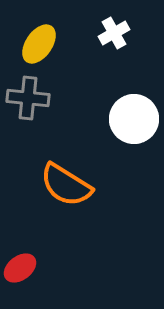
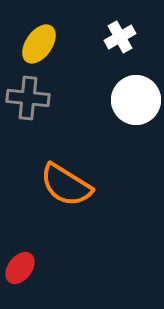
white cross: moved 6 px right, 4 px down
white circle: moved 2 px right, 19 px up
red ellipse: rotated 16 degrees counterclockwise
